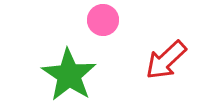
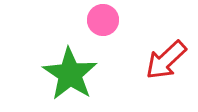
green star: moved 1 px right, 1 px up
